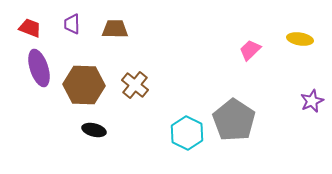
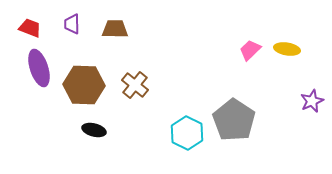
yellow ellipse: moved 13 px left, 10 px down
